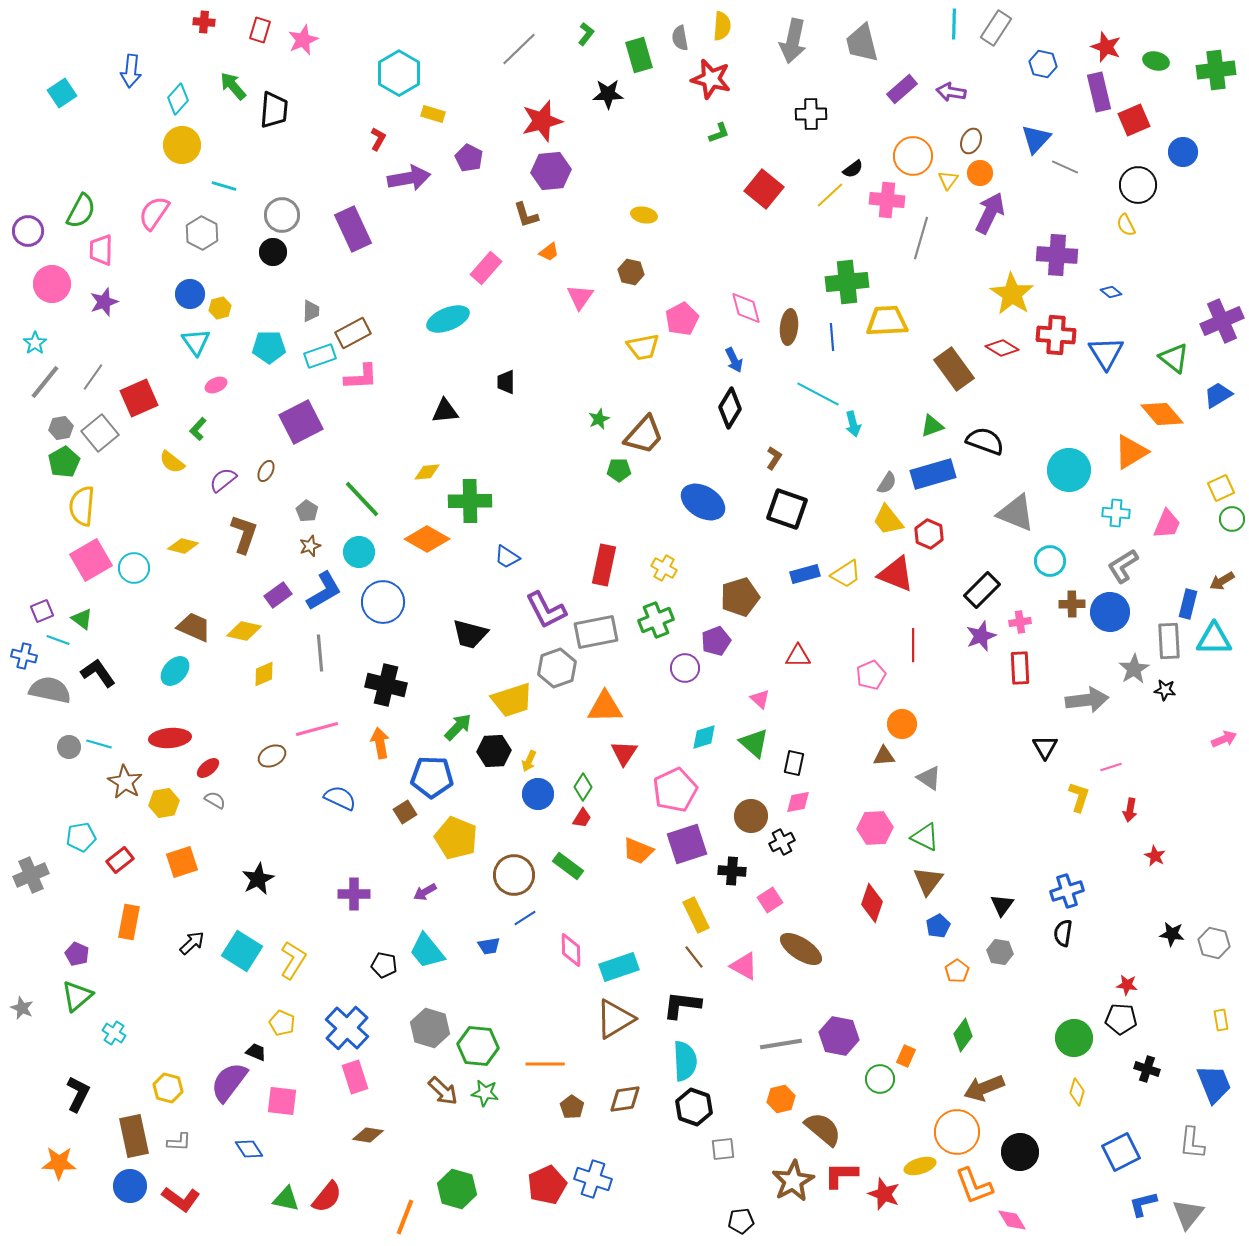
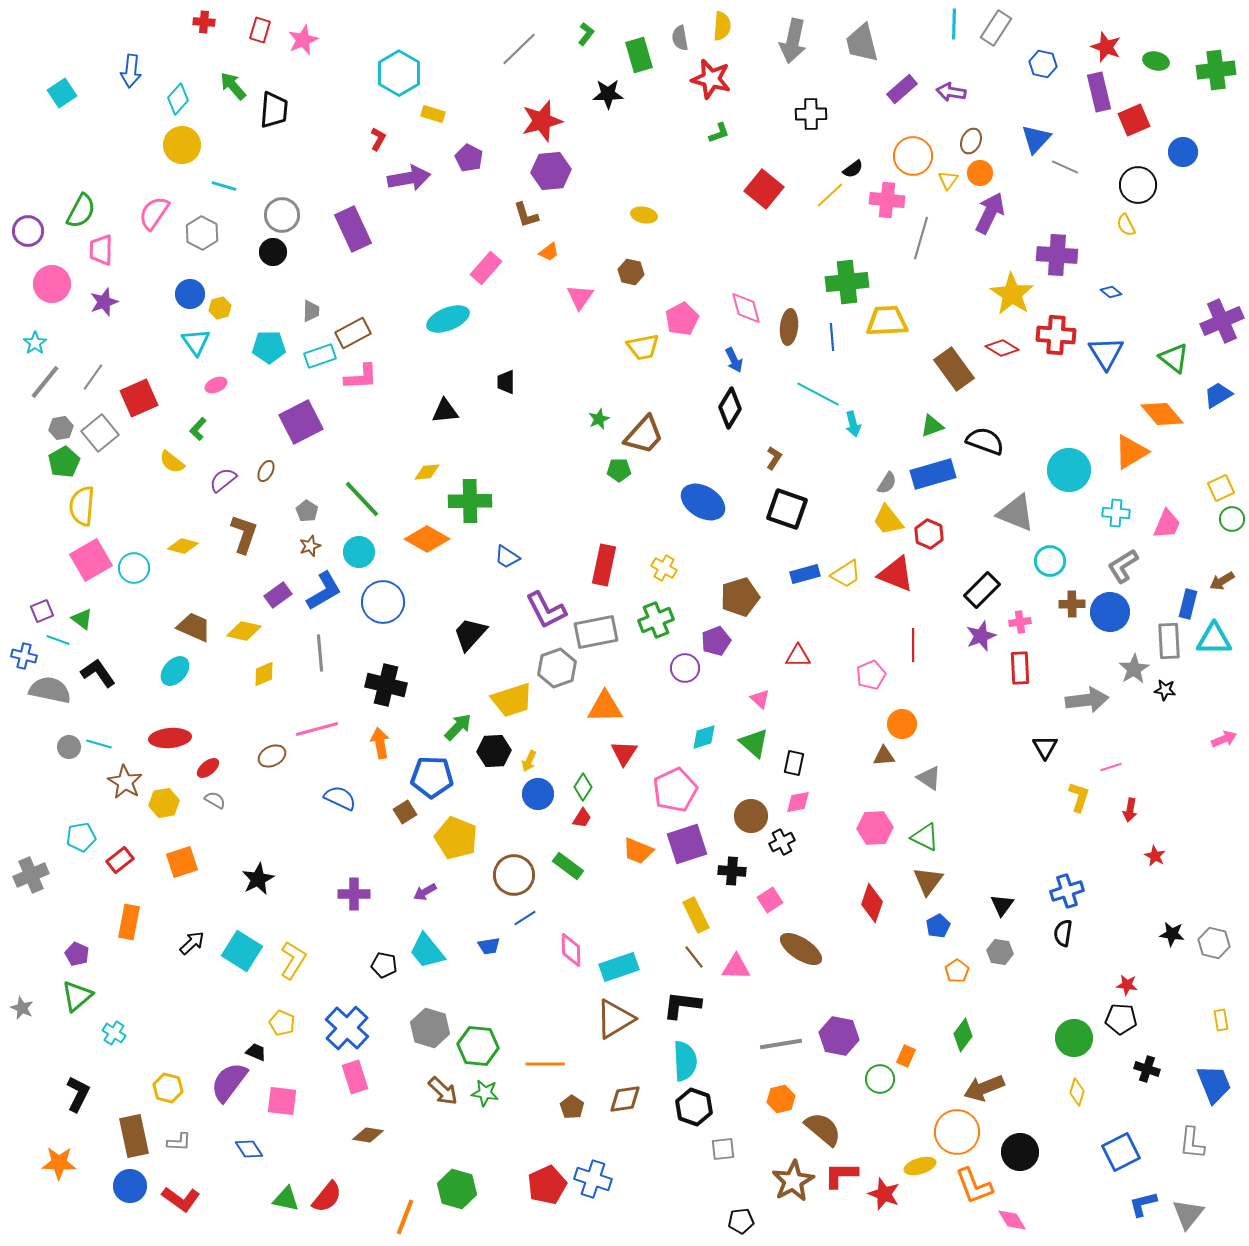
black trapezoid at (470, 634): rotated 117 degrees clockwise
pink triangle at (744, 966): moved 8 px left, 1 px down; rotated 28 degrees counterclockwise
